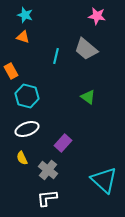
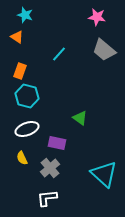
pink star: moved 1 px down
orange triangle: moved 6 px left; rotated 16 degrees clockwise
gray trapezoid: moved 18 px right, 1 px down
cyan line: moved 3 px right, 2 px up; rotated 28 degrees clockwise
orange rectangle: moved 9 px right; rotated 49 degrees clockwise
green triangle: moved 8 px left, 21 px down
purple rectangle: moved 6 px left; rotated 60 degrees clockwise
gray cross: moved 2 px right, 2 px up; rotated 12 degrees clockwise
cyan triangle: moved 6 px up
